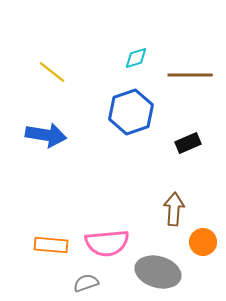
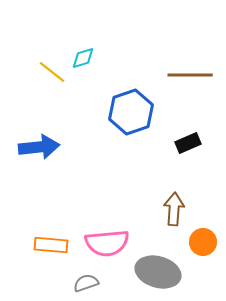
cyan diamond: moved 53 px left
blue arrow: moved 7 px left, 12 px down; rotated 15 degrees counterclockwise
